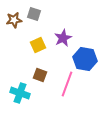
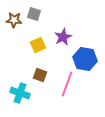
brown star: rotated 14 degrees clockwise
purple star: moved 1 px up
